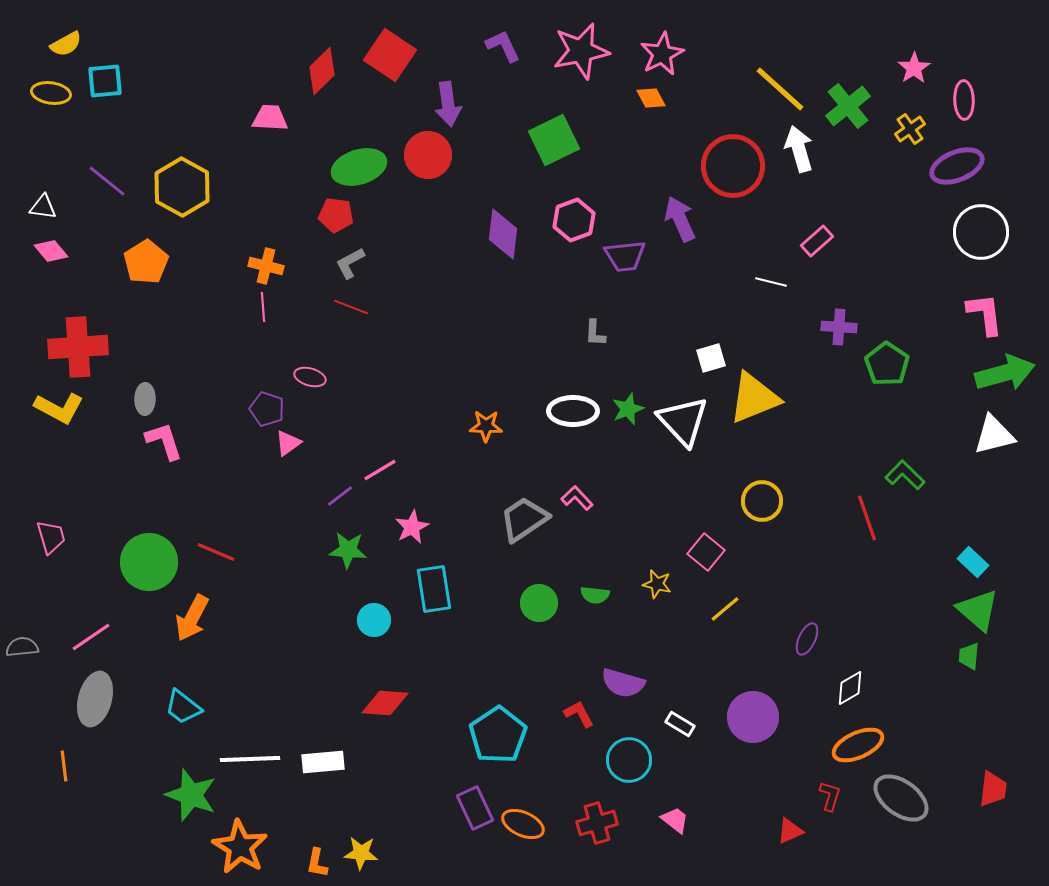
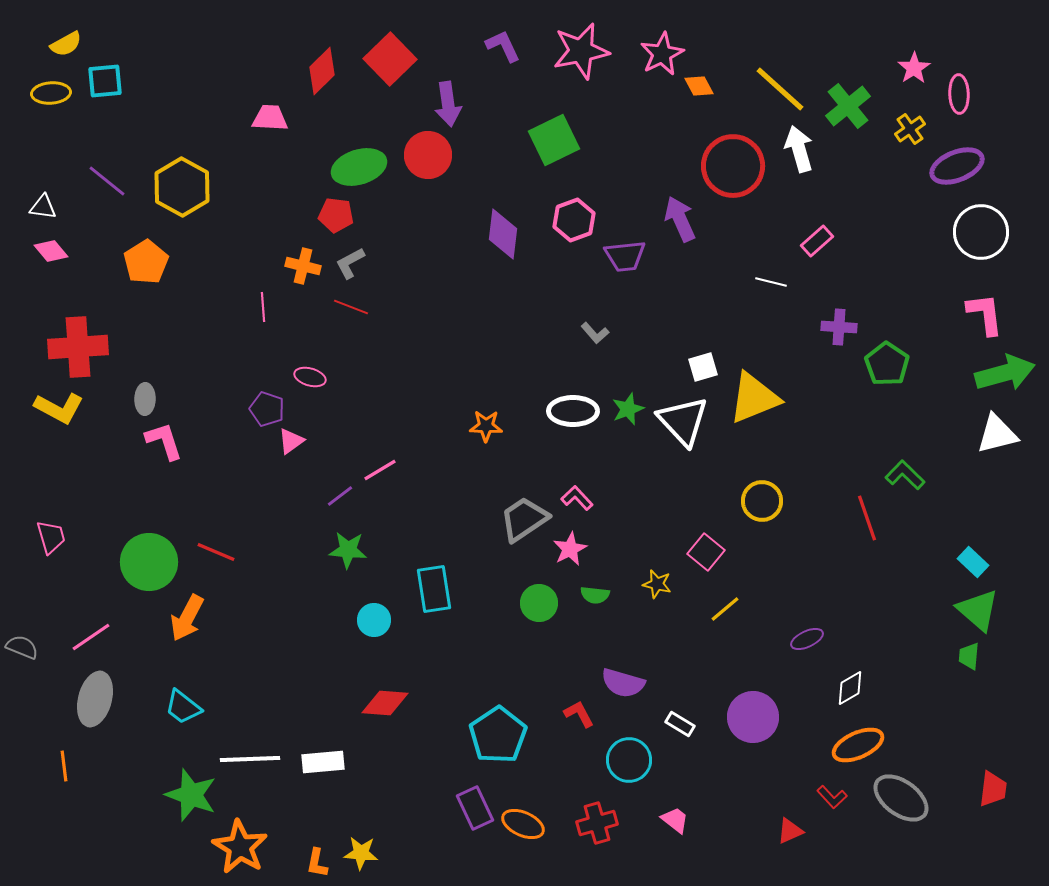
red square at (390, 55): moved 4 px down; rotated 12 degrees clockwise
yellow ellipse at (51, 93): rotated 12 degrees counterclockwise
orange diamond at (651, 98): moved 48 px right, 12 px up
pink ellipse at (964, 100): moved 5 px left, 6 px up
orange cross at (266, 266): moved 37 px right
gray L-shape at (595, 333): rotated 44 degrees counterclockwise
white square at (711, 358): moved 8 px left, 9 px down
white triangle at (994, 435): moved 3 px right, 1 px up
pink triangle at (288, 443): moved 3 px right, 2 px up
pink star at (412, 527): moved 158 px right, 22 px down
orange arrow at (192, 618): moved 5 px left
purple ellipse at (807, 639): rotated 40 degrees clockwise
gray semicircle at (22, 647): rotated 28 degrees clockwise
red L-shape at (830, 796): moved 2 px right, 1 px down; rotated 120 degrees clockwise
